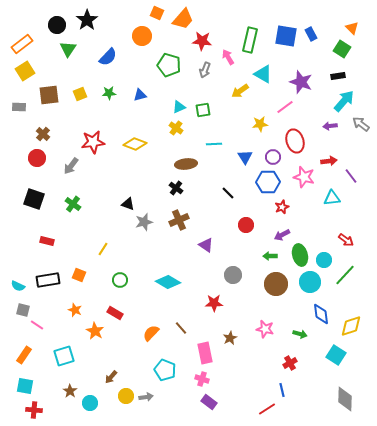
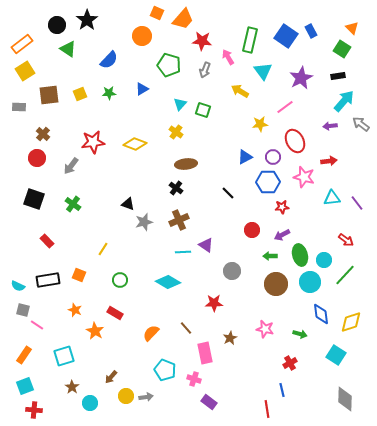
blue rectangle at (311, 34): moved 3 px up
blue square at (286, 36): rotated 25 degrees clockwise
green triangle at (68, 49): rotated 30 degrees counterclockwise
blue semicircle at (108, 57): moved 1 px right, 3 px down
cyan triangle at (263, 74): moved 3 px up; rotated 24 degrees clockwise
purple star at (301, 82): moved 4 px up; rotated 25 degrees clockwise
yellow arrow at (240, 91): rotated 66 degrees clockwise
blue triangle at (140, 95): moved 2 px right, 6 px up; rotated 16 degrees counterclockwise
cyan triangle at (179, 107): moved 1 px right, 3 px up; rotated 24 degrees counterclockwise
green square at (203, 110): rotated 28 degrees clockwise
yellow cross at (176, 128): moved 4 px down
red ellipse at (295, 141): rotated 10 degrees counterclockwise
cyan line at (214, 144): moved 31 px left, 108 px down
blue triangle at (245, 157): rotated 35 degrees clockwise
purple line at (351, 176): moved 6 px right, 27 px down
red star at (282, 207): rotated 16 degrees clockwise
red circle at (246, 225): moved 6 px right, 5 px down
red rectangle at (47, 241): rotated 32 degrees clockwise
gray circle at (233, 275): moved 1 px left, 4 px up
yellow diamond at (351, 326): moved 4 px up
brown line at (181, 328): moved 5 px right
pink cross at (202, 379): moved 8 px left
cyan square at (25, 386): rotated 30 degrees counterclockwise
brown star at (70, 391): moved 2 px right, 4 px up
red line at (267, 409): rotated 66 degrees counterclockwise
